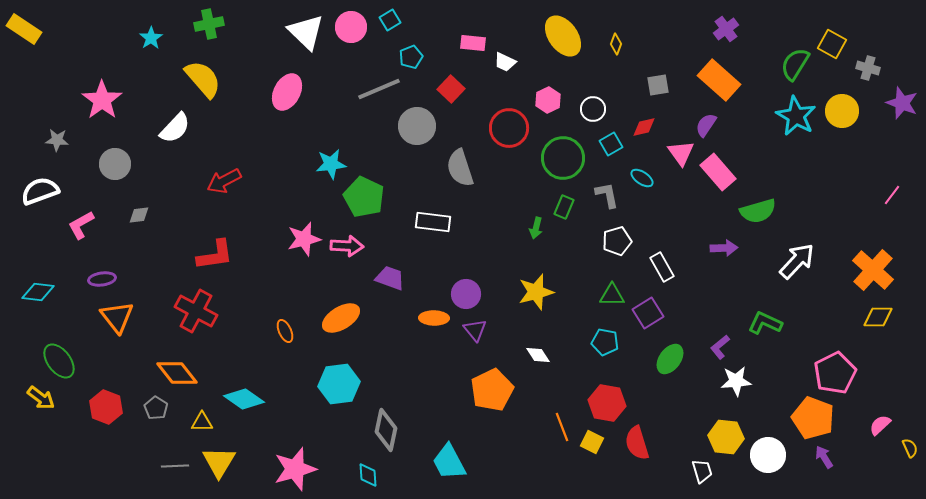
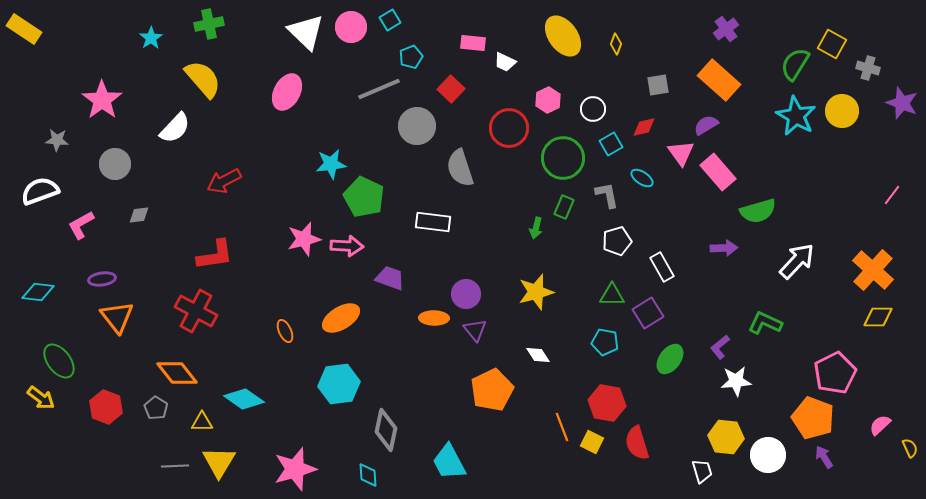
purple semicircle at (706, 125): rotated 25 degrees clockwise
